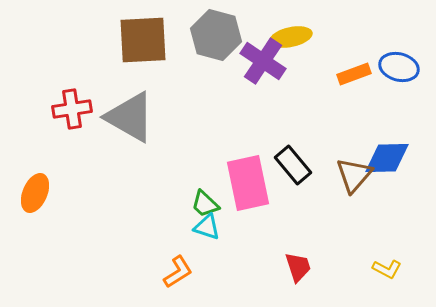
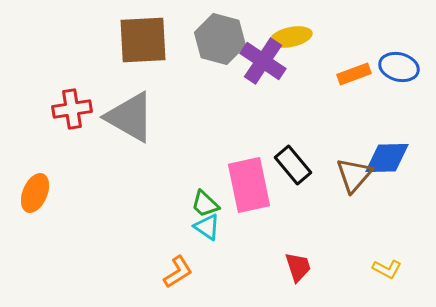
gray hexagon: moved 4 px right, 4 px down
pink rectangle: moved 1 px right, 2 px down
cyan triangle: rotated 16 degrees clockwise
